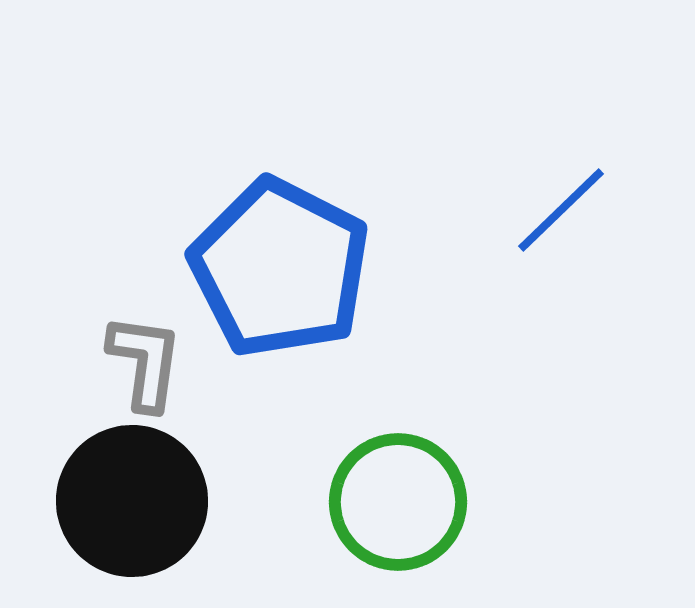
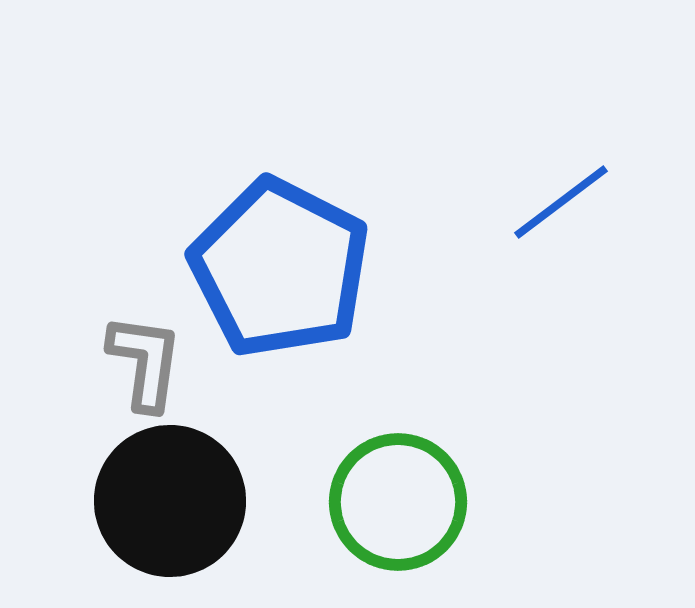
blue line: moved 8 px up; rotated 7 degrees clockwise
black circle: moved 38 px right
